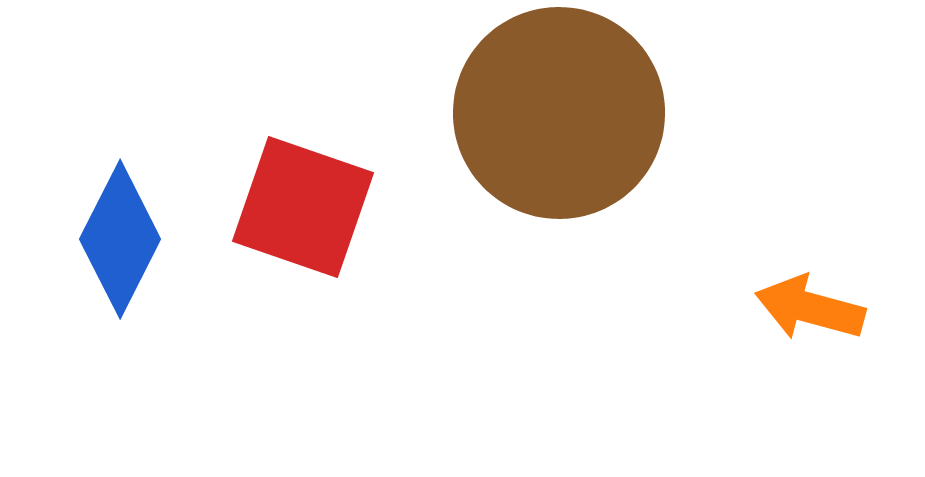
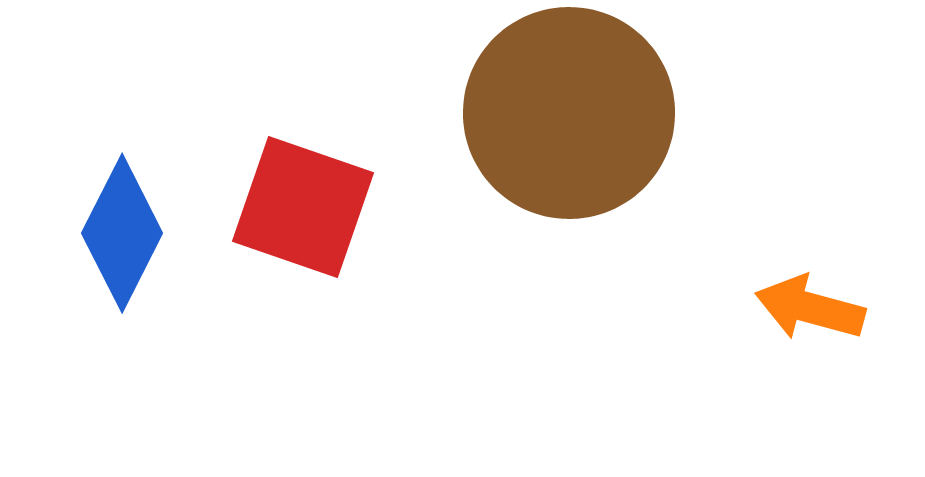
brown circle: moved 10 px right
blue diamond: moved 2 px right, 6 px up
